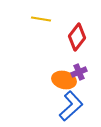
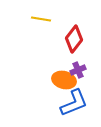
red diamond: moved 3 px left, 2 px down
purple cross: moved 1 px left, 2 px up
blue L-shape: moved 3 px right, 3 px up; rotated 20 degrees clockwise
